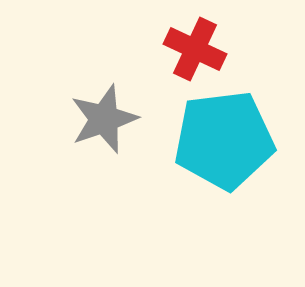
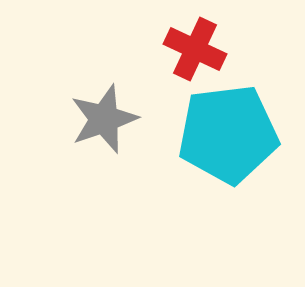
cyan pentagon: moved 4 px right, 6 px up
